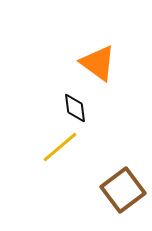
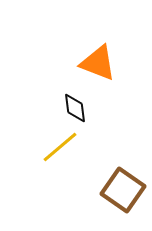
orange triangle: rotated 15 degrees counterclockwise
brown square: rotated 18 degrees counterclockwise
